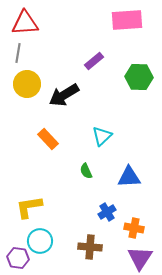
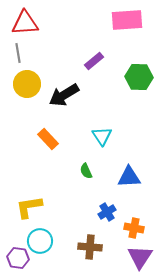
gray line: rotated 18 degrees counterclockwise
cyan triangle: rotated 20 degrees counterclockwise
purple triangle: moved 1 px up
